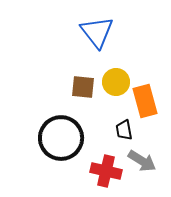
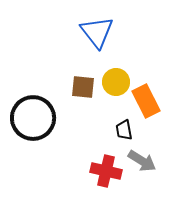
orange rectangle: moved 1 px right; rotated 12 degrees counterclockwise
black circle: moved 28 px left, 20 px up
